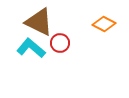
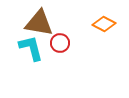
brown triangle: moved 1 px down; rotated 16 degrees counterclockwise
cyan L-shape: rotated 36 degrees clockwise
